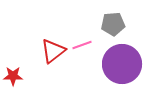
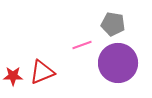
gray pentagon: rotated 15 degrees clockwise
red triangle: moved 11 px left, 21 px down; rotated 16 degrees clockwise
purple circle: moved 4 px left, 1 px up
